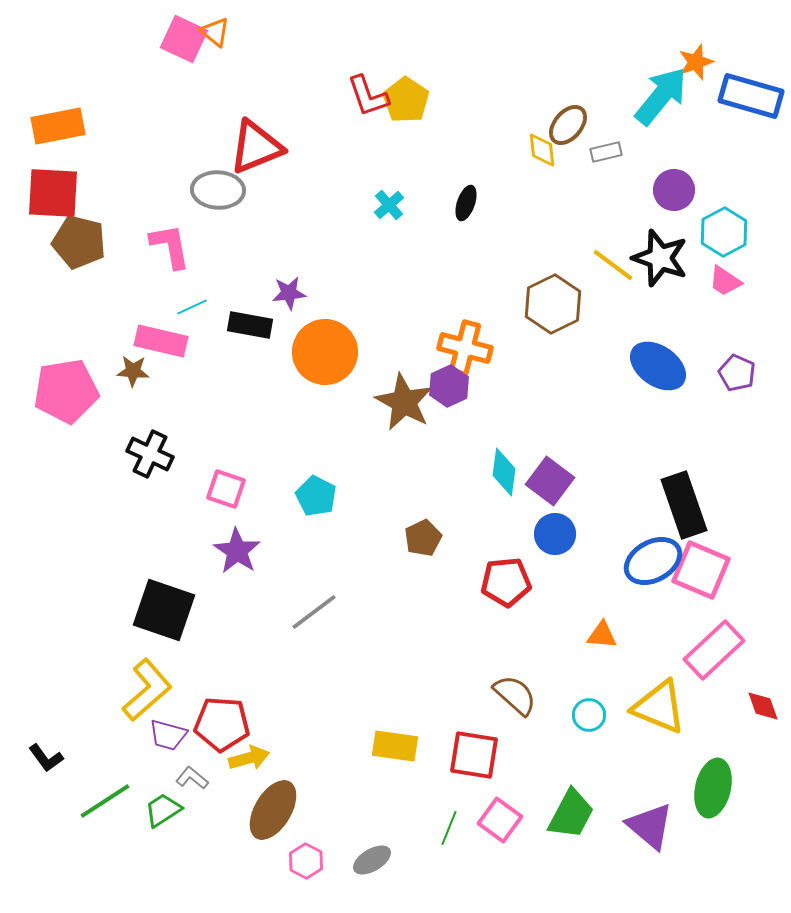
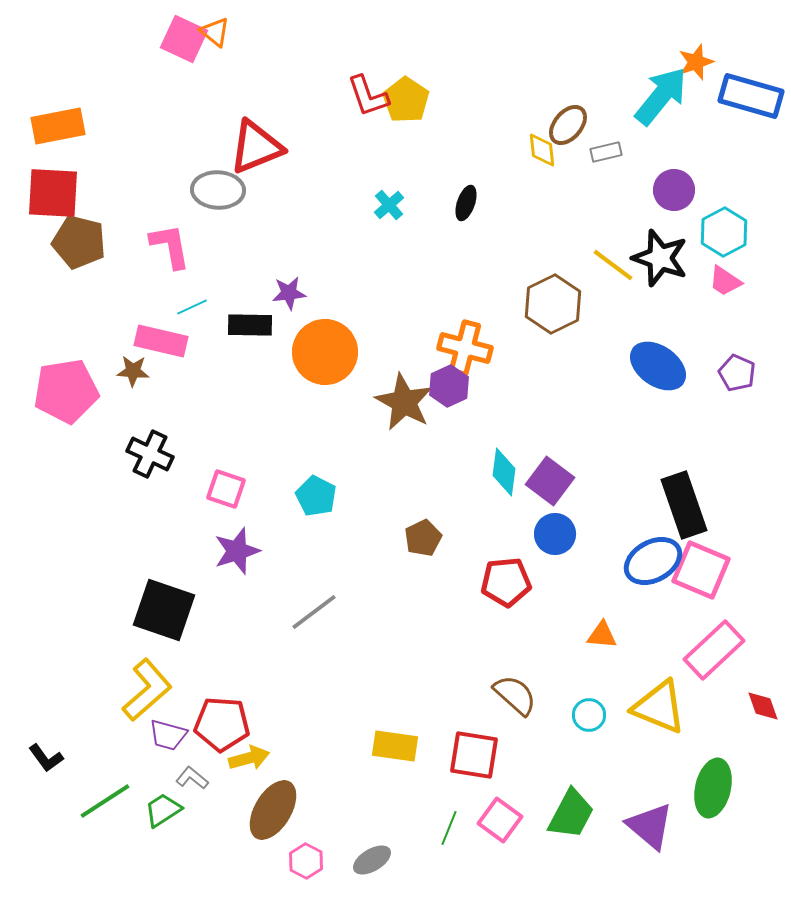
black rectangle at (250, 325): rotated 9 degrees counterclockwise
purple star at (237, 551): rotated 21 degrees clockwise
